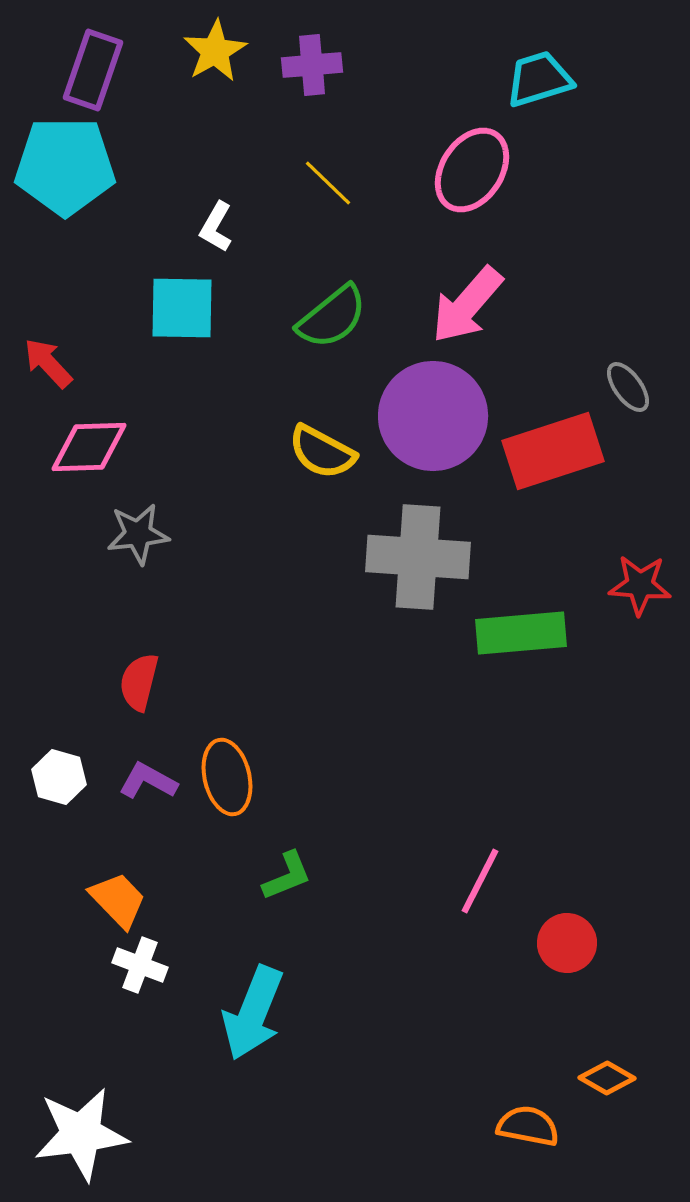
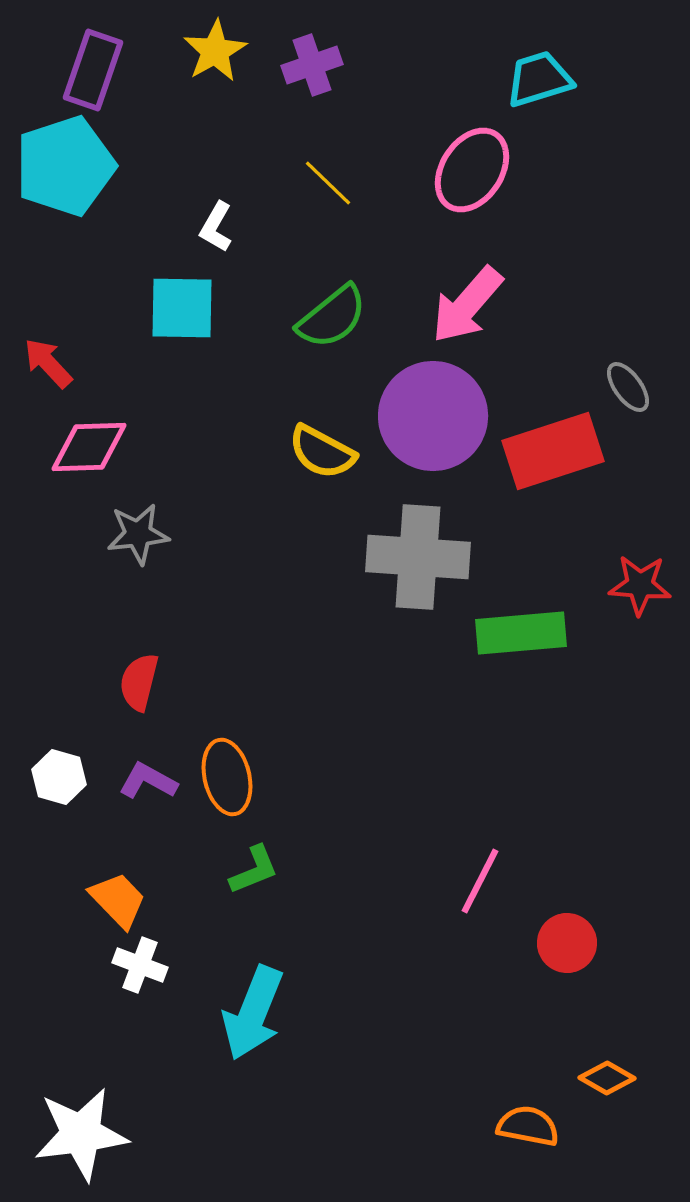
purple cross: rotated 14 degrees counterclockwise
cyan pentagon: rotated 18 degrees counterclockwise
green L-shape: moved 33 px left, 6 px up
